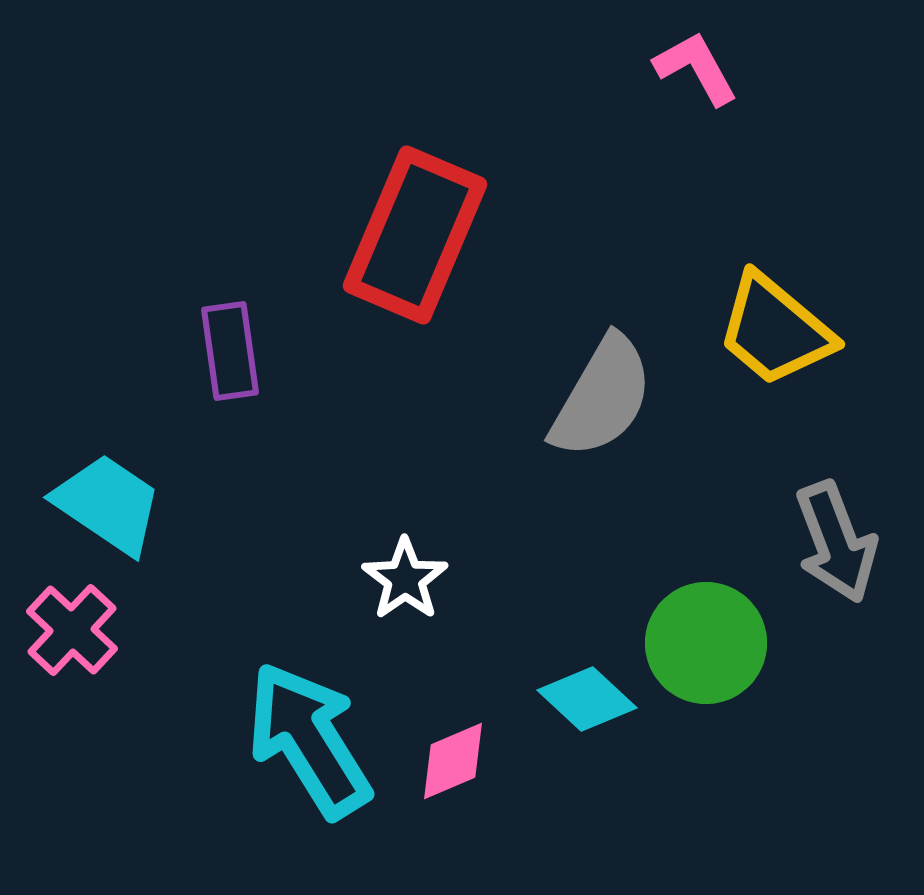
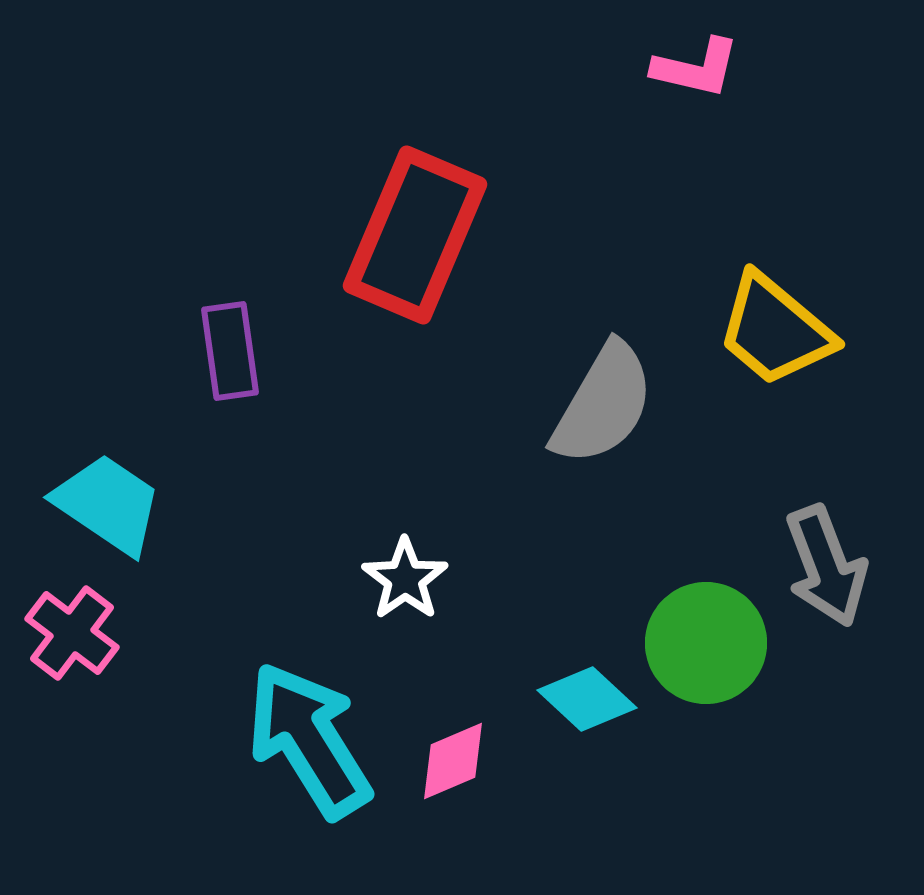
pink L-shape: rotated 132 degrees clockwise
gray semicircle: moved 1 px right, 7 px down
gray arrow: moved 10 px left, 24 px down
pink cross: moved 3 px down; rotated 6 degrees counterclockwise
